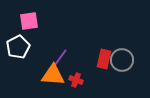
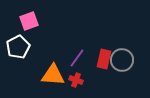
pink square: rotated 12 degrees counterclockwise
purple line: moved 17 px right
